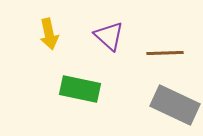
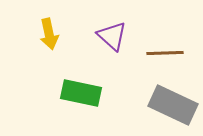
purple triangle: moved 3 px right
green rectangle: moved 1 px right, 4 px down
gray rectangle: moved 2 px left
